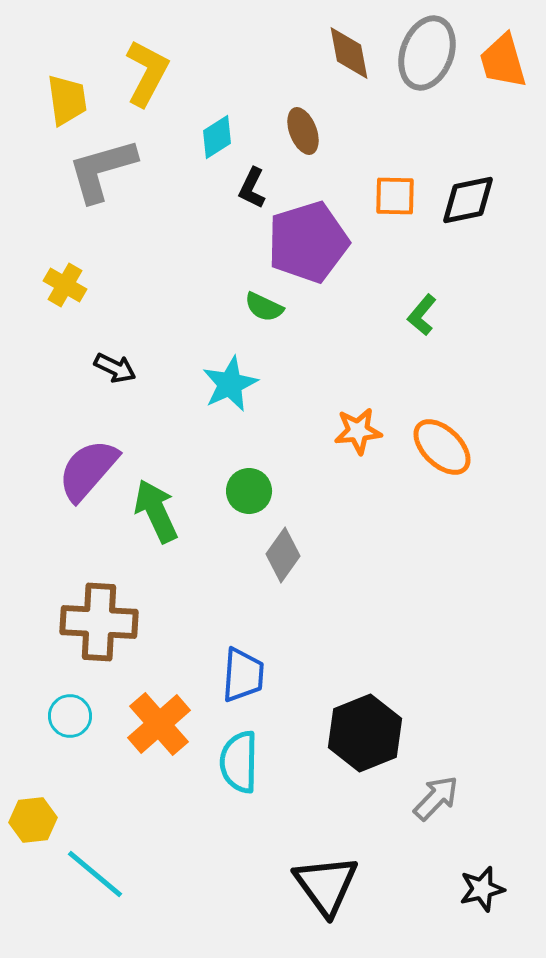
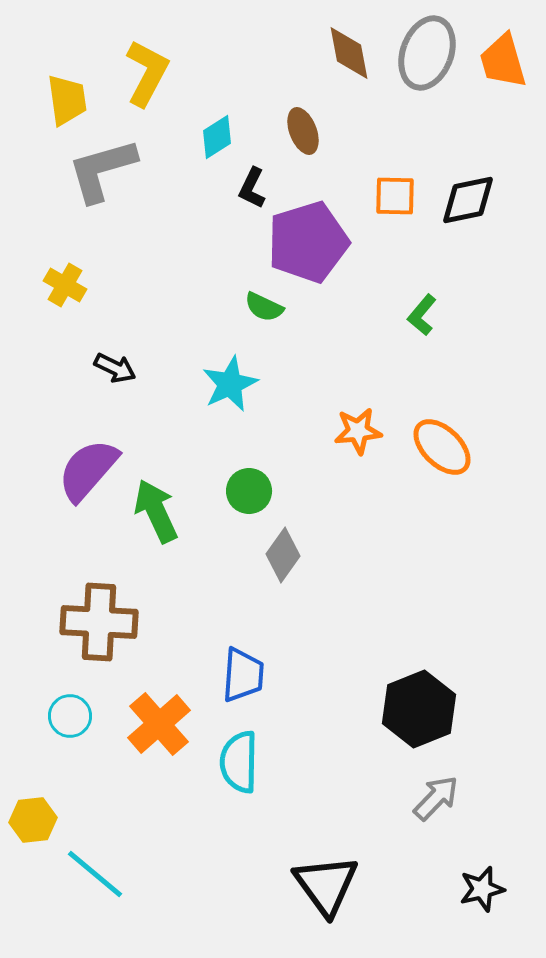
black hexagon: moved 54 px right, 24 px up
